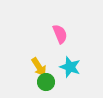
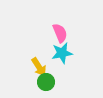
pink semicircle: moved 1 px up
cyan star: moved 8 px left, 14 px up; rotated 30 degrees counterclockwise
